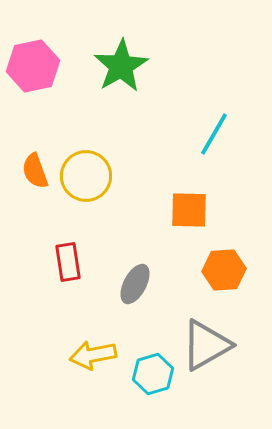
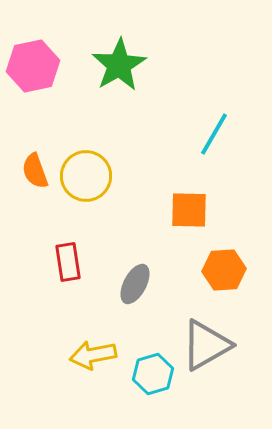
green star: moved 2 px left, 1 px up
